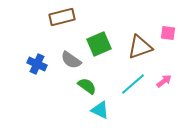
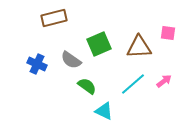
brown rectangle: moved 8 px left, 1 px down
brown triangle: moved 1 px left; rotated 16 degrees clockwise
cyan triangle: moved 4 px right, 1 px down
